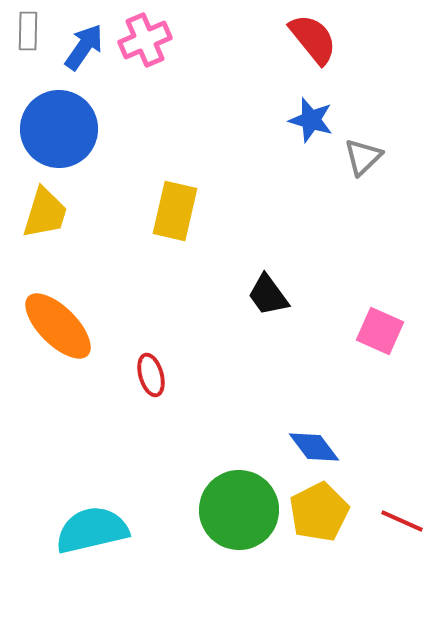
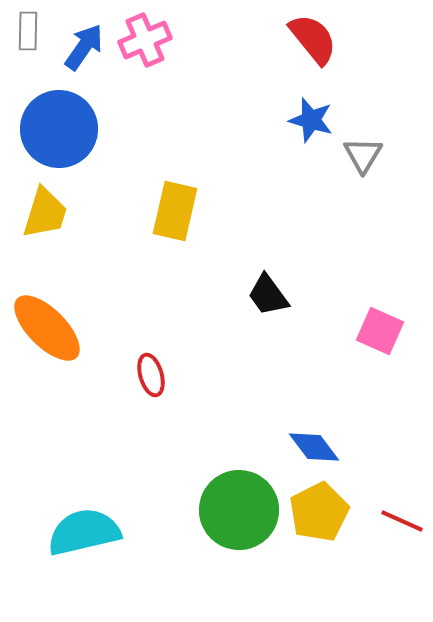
gray triangle: moved 2 px up; rotated 15 degrees counterclockwise
orange ellipse: moved 11 px left, 2 px down
cyan semicircle: moved 8 px left, 2 px down
